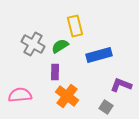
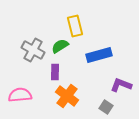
gray cross: moved 6 px down
